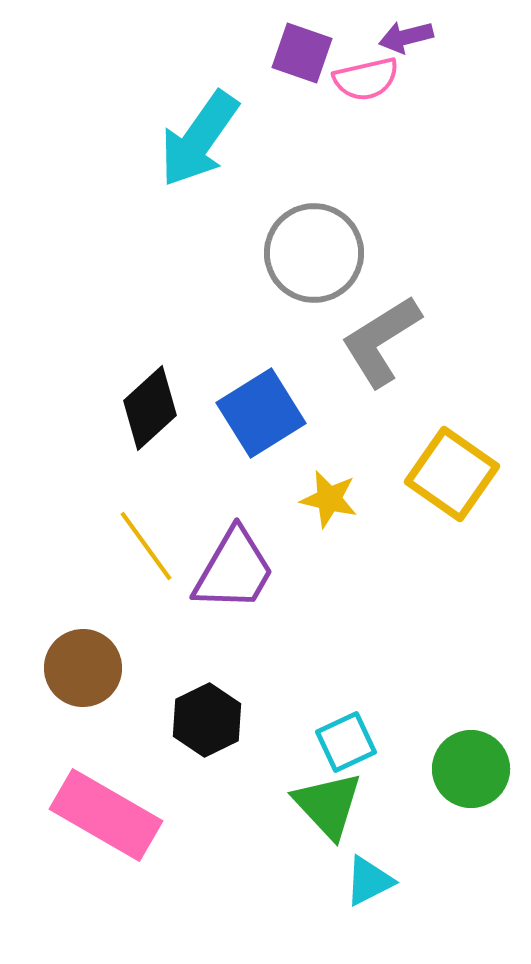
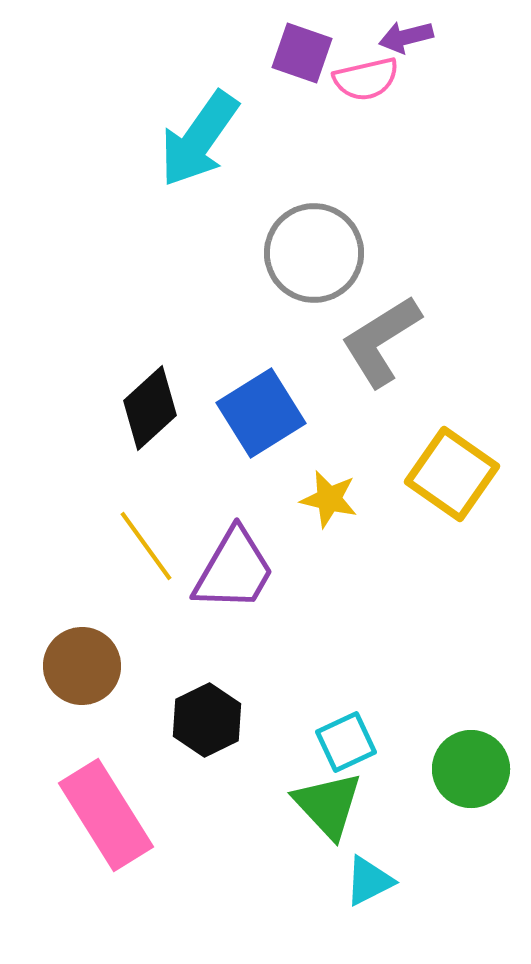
brown circle: moved 1 px left, 2 px up
pink rectangle: rotated 28 degrees clockwise
